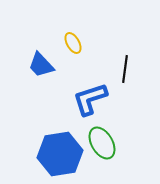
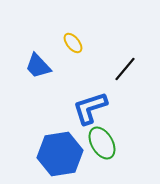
yellow ellipse: rotated 10 degrees counterclockwise
blue trapezoid: moved 3 px left, 1 px down
black line: rotated 32 degrees clockwise
blue L-shape: moved 9 px down
